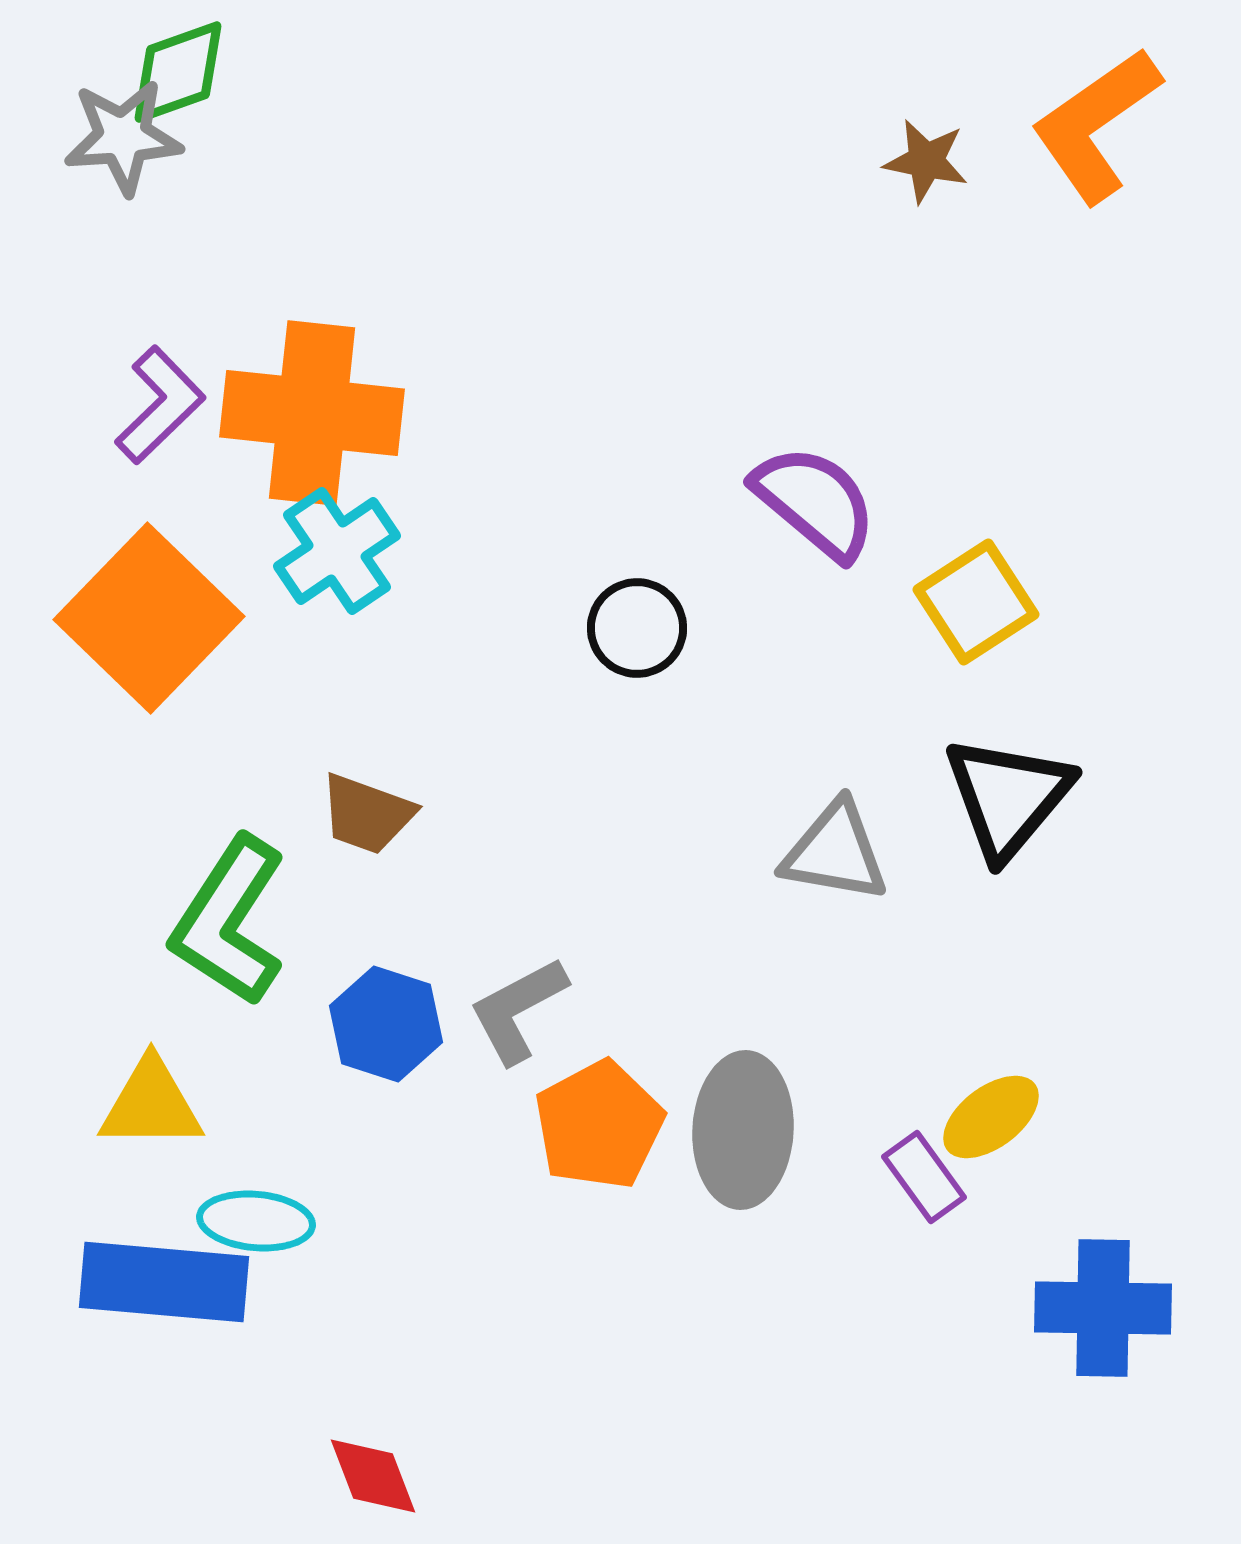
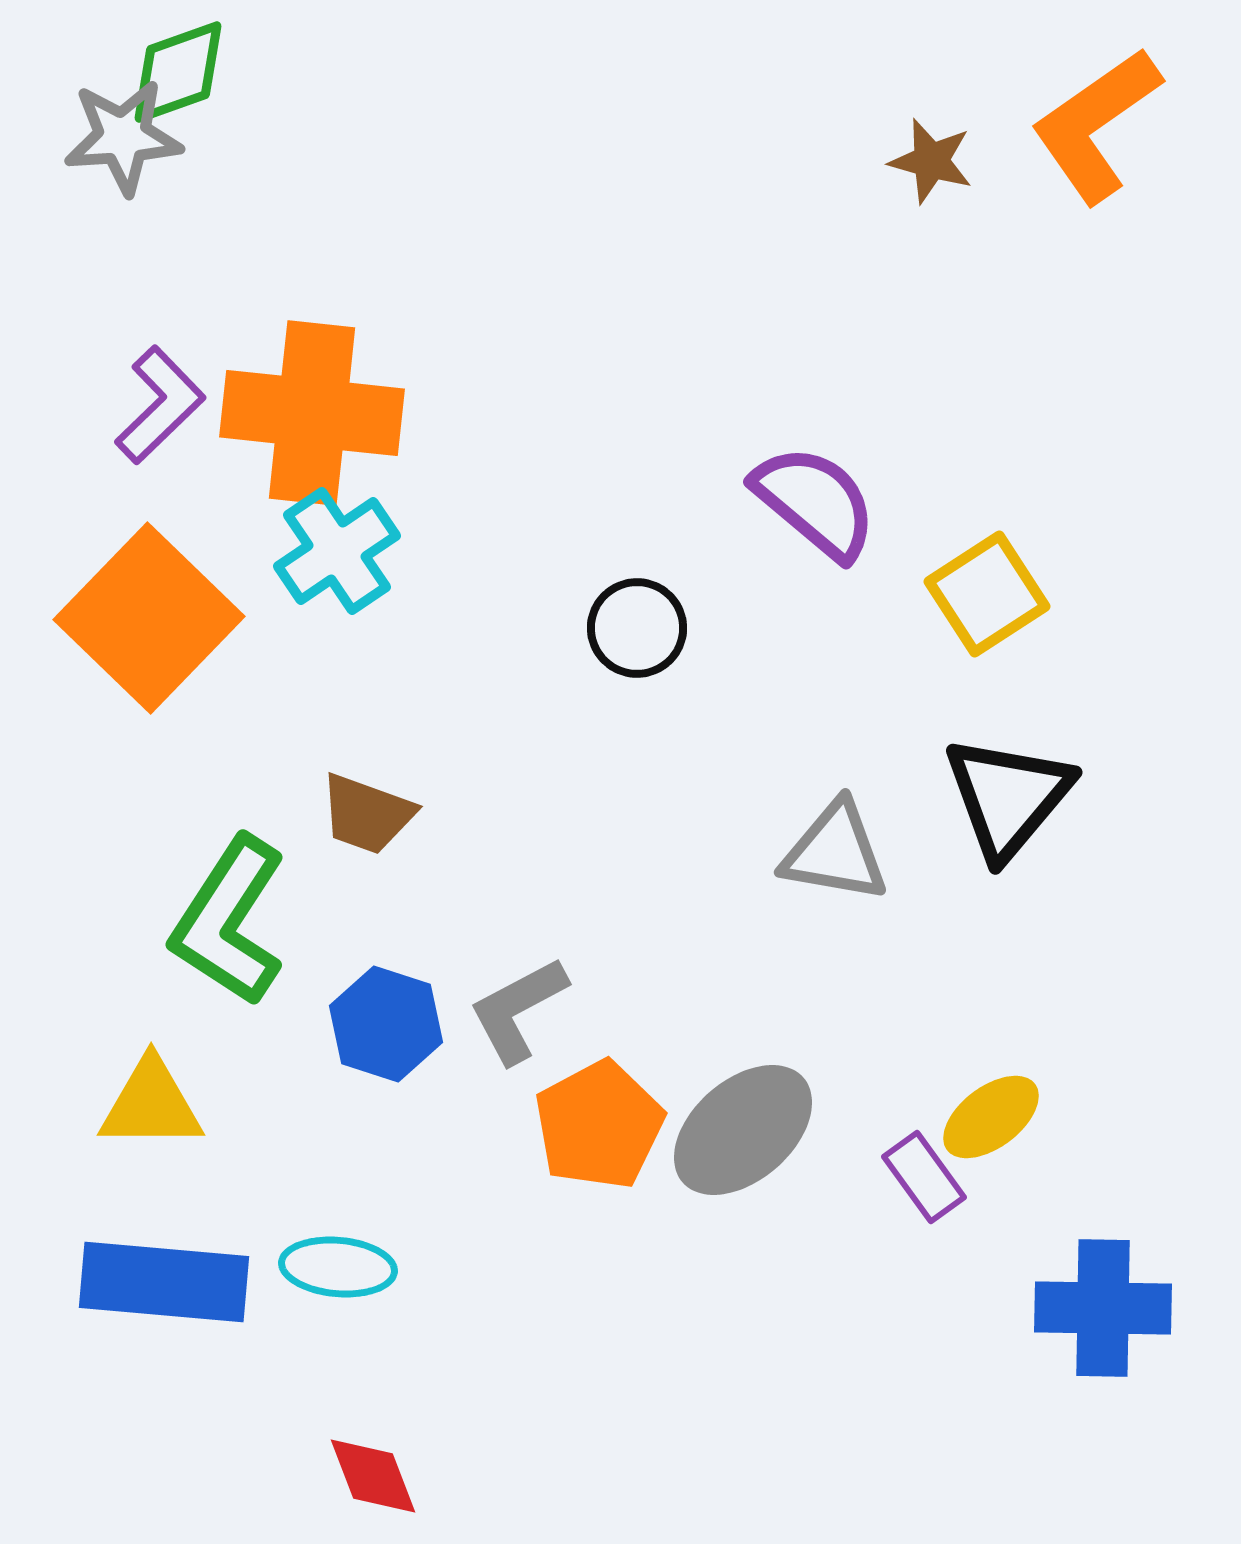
brown star: moved 5 px right; rotated 4 degrees clockwise
yellow square: moved 11 px right, 8 px up
gray ellipse: rotated 46 degrees clockwise
cyan ellipse: moved 82 px right, 46 px down
